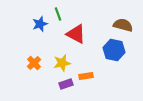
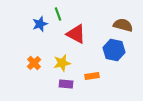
orange rectangle: moved 6 px right
purple rectangle: rotated 24 degrees clockwise
